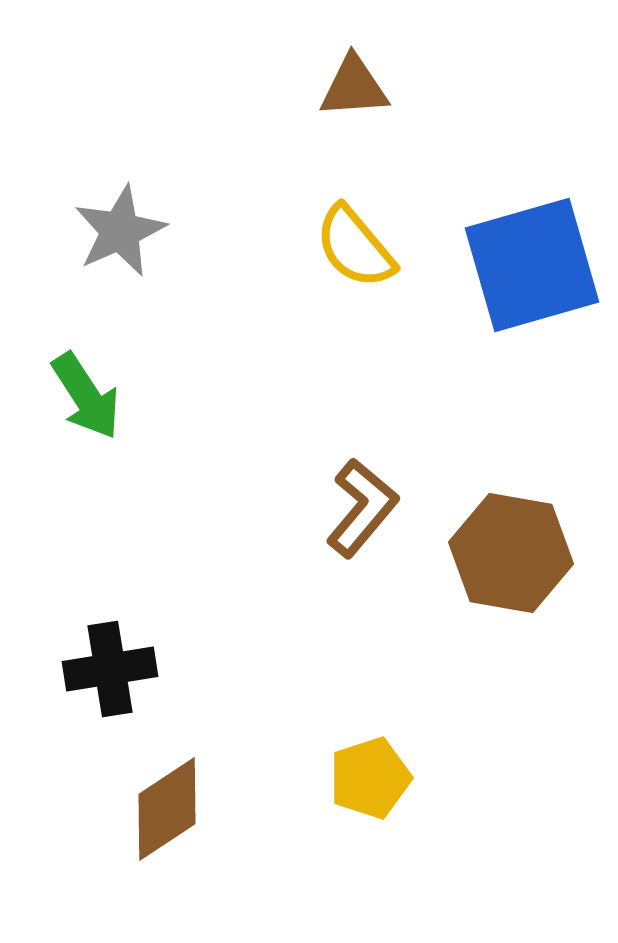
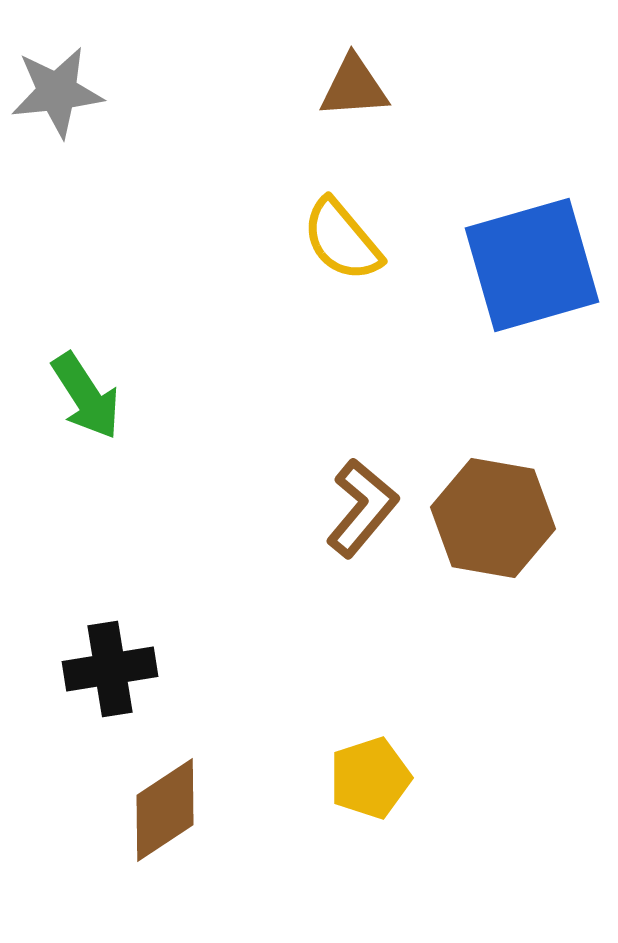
gray star: moved 63 px left, 139 px up; rotated 18 degrees clockwise
yellow semicircle: moved 13 px left, 7 px up
brown hexagon: moved 18 px left, 35 px up
brown diamond: moved 2 px left, 1 px down
